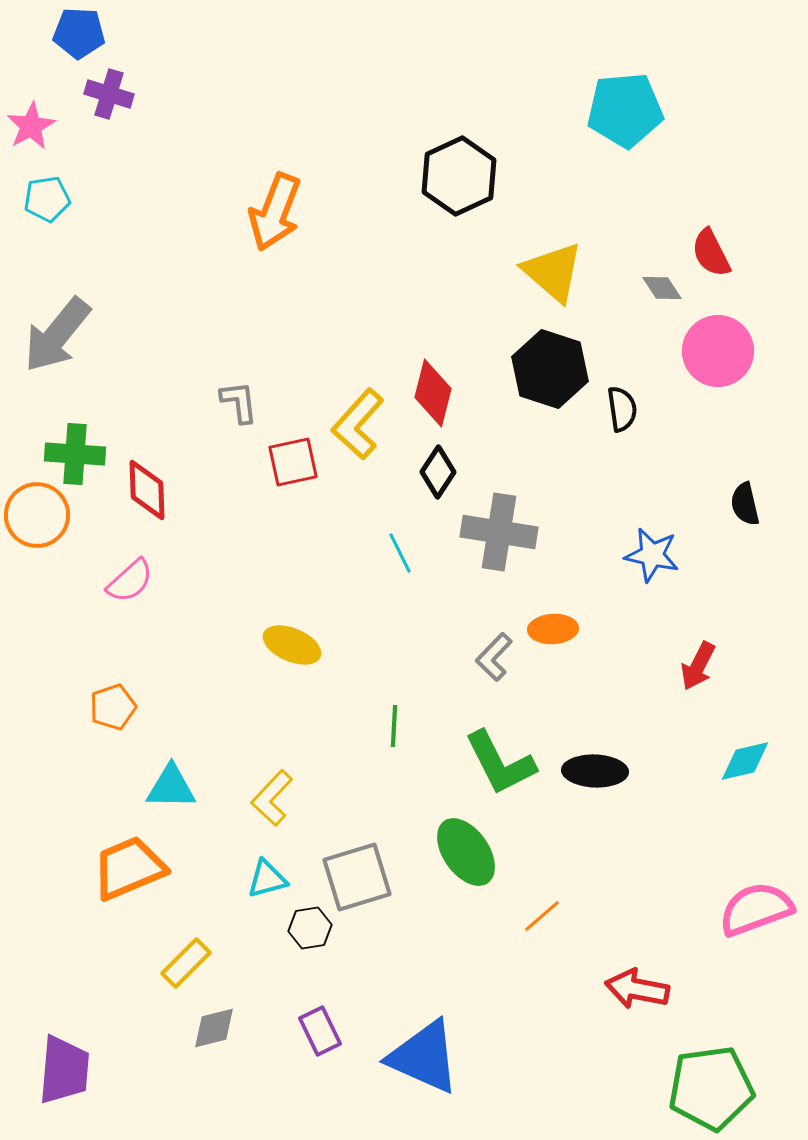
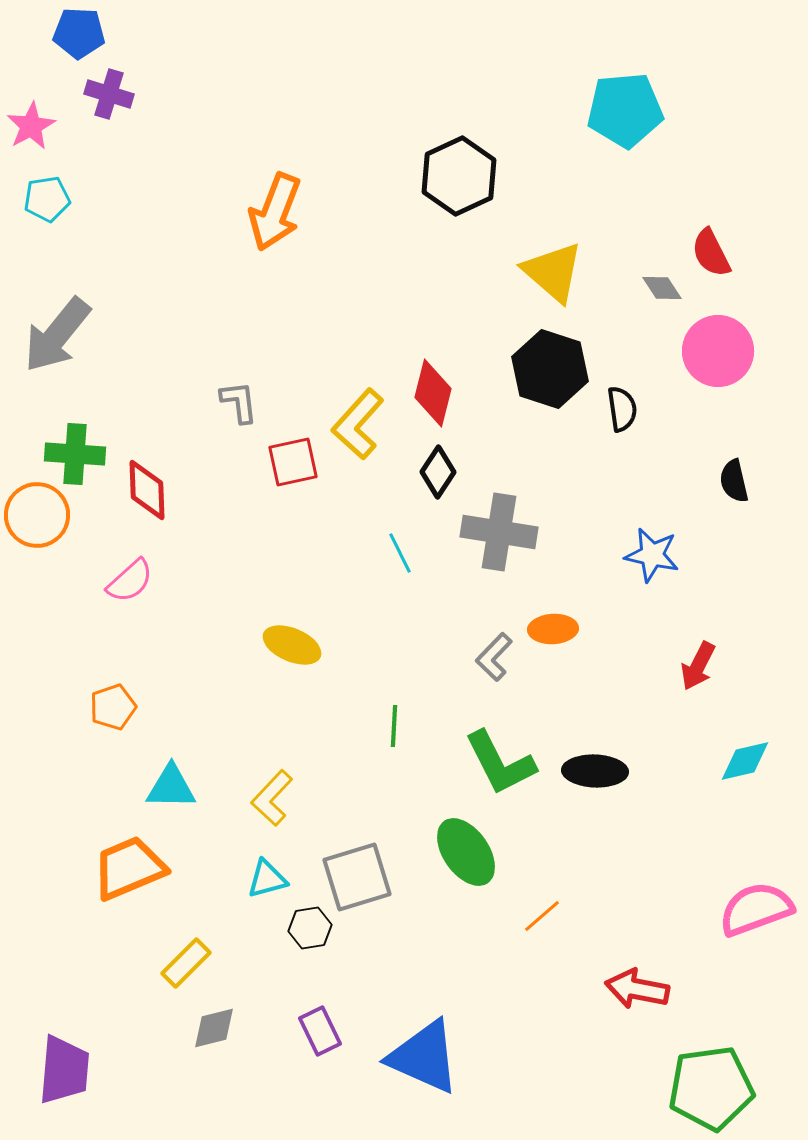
black semicircle at (745, 504): moved 11 px left, 23 px up
